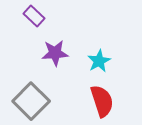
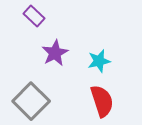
purple star: rotated 24 degrees counterclockwise
cyan star: rotated 15 degrees clockwise
